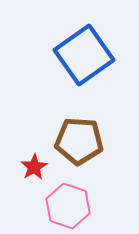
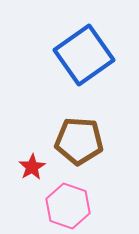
red star: moved 2 px left
